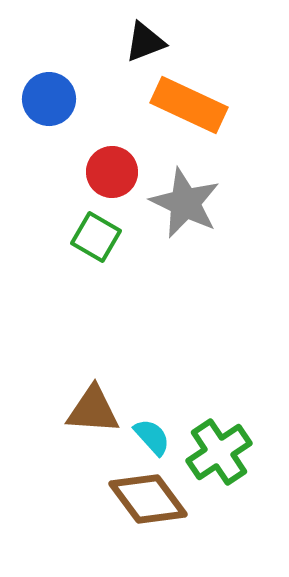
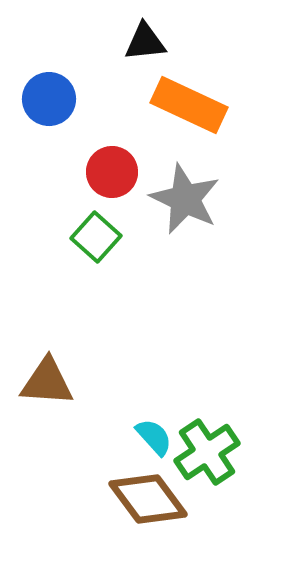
black triangle: rotated 15 degrees clockwise
gray star: moved 4 px up
green square: rotated 12 degrees clockwise
brown triangle: moved 46 px left, 28 px up
cyan semicircle: moved 2 px right
green cross: moved 12 px left
